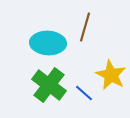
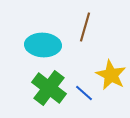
cyan ellipse: moved 5 px left, 2 px down
green cross: moved 3 px down
